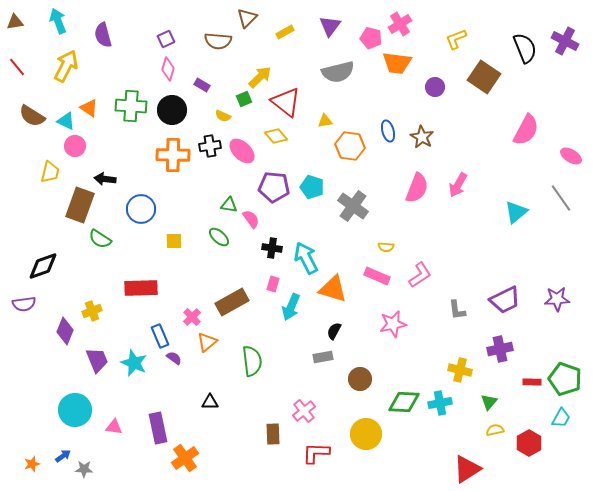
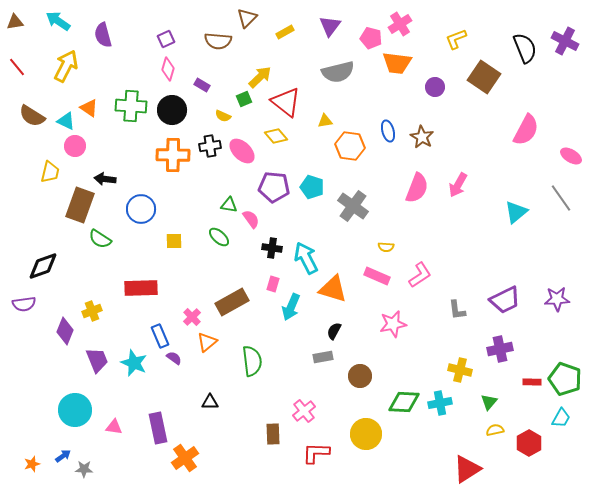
cyan arrow at (58, 21): rotated 35 degrees counterclockwise
brown circle at (360, 379): moved 3 px up
